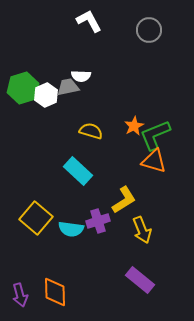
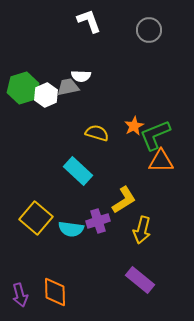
white L-shape: rotated 8 degrees clockwise
yellow semicircle: moved 6 px right, 2 px down
orange triangle: moved 7 px right; rotated 16 degrees counterclockwise
yellow arrow: rotated 36 degrees clockwise
